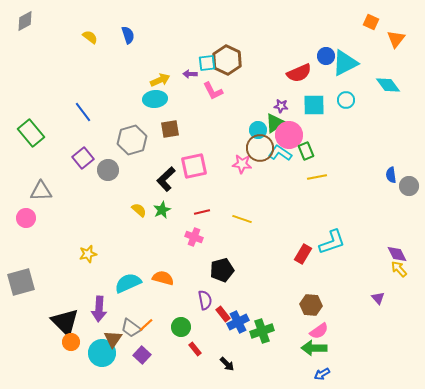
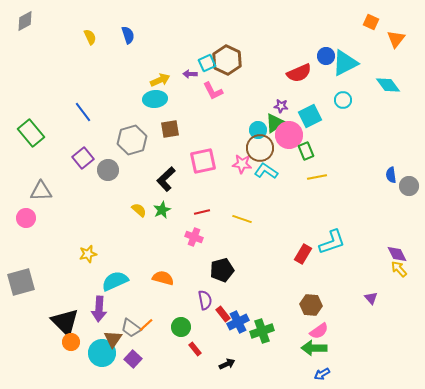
yellow semicircle at (90, 37): rotated 28 degrees clockwise
cyan square at (207, 63): rotated 18 degrees counterclockwise
cyan circle at (346, 100): moved 3 px left
cyan square at (314, 105): moved 4 px left, 11 px down; rotated 25 degrees counterclockwise
cyan L-shape at (280, 153): moved 14 px left, 18 px down
pink square at (194, 166): moved 9 px right, 5 px up
cyan semicircle at (128, 283): moved 13 px left, 2 px up
purple triangle at (378, 298): moved 7 px left
purple square at (142, 355): moved 9 px left, 4 px down
black arrow at (227, 364): rotated 70 degrees counterclockwise
